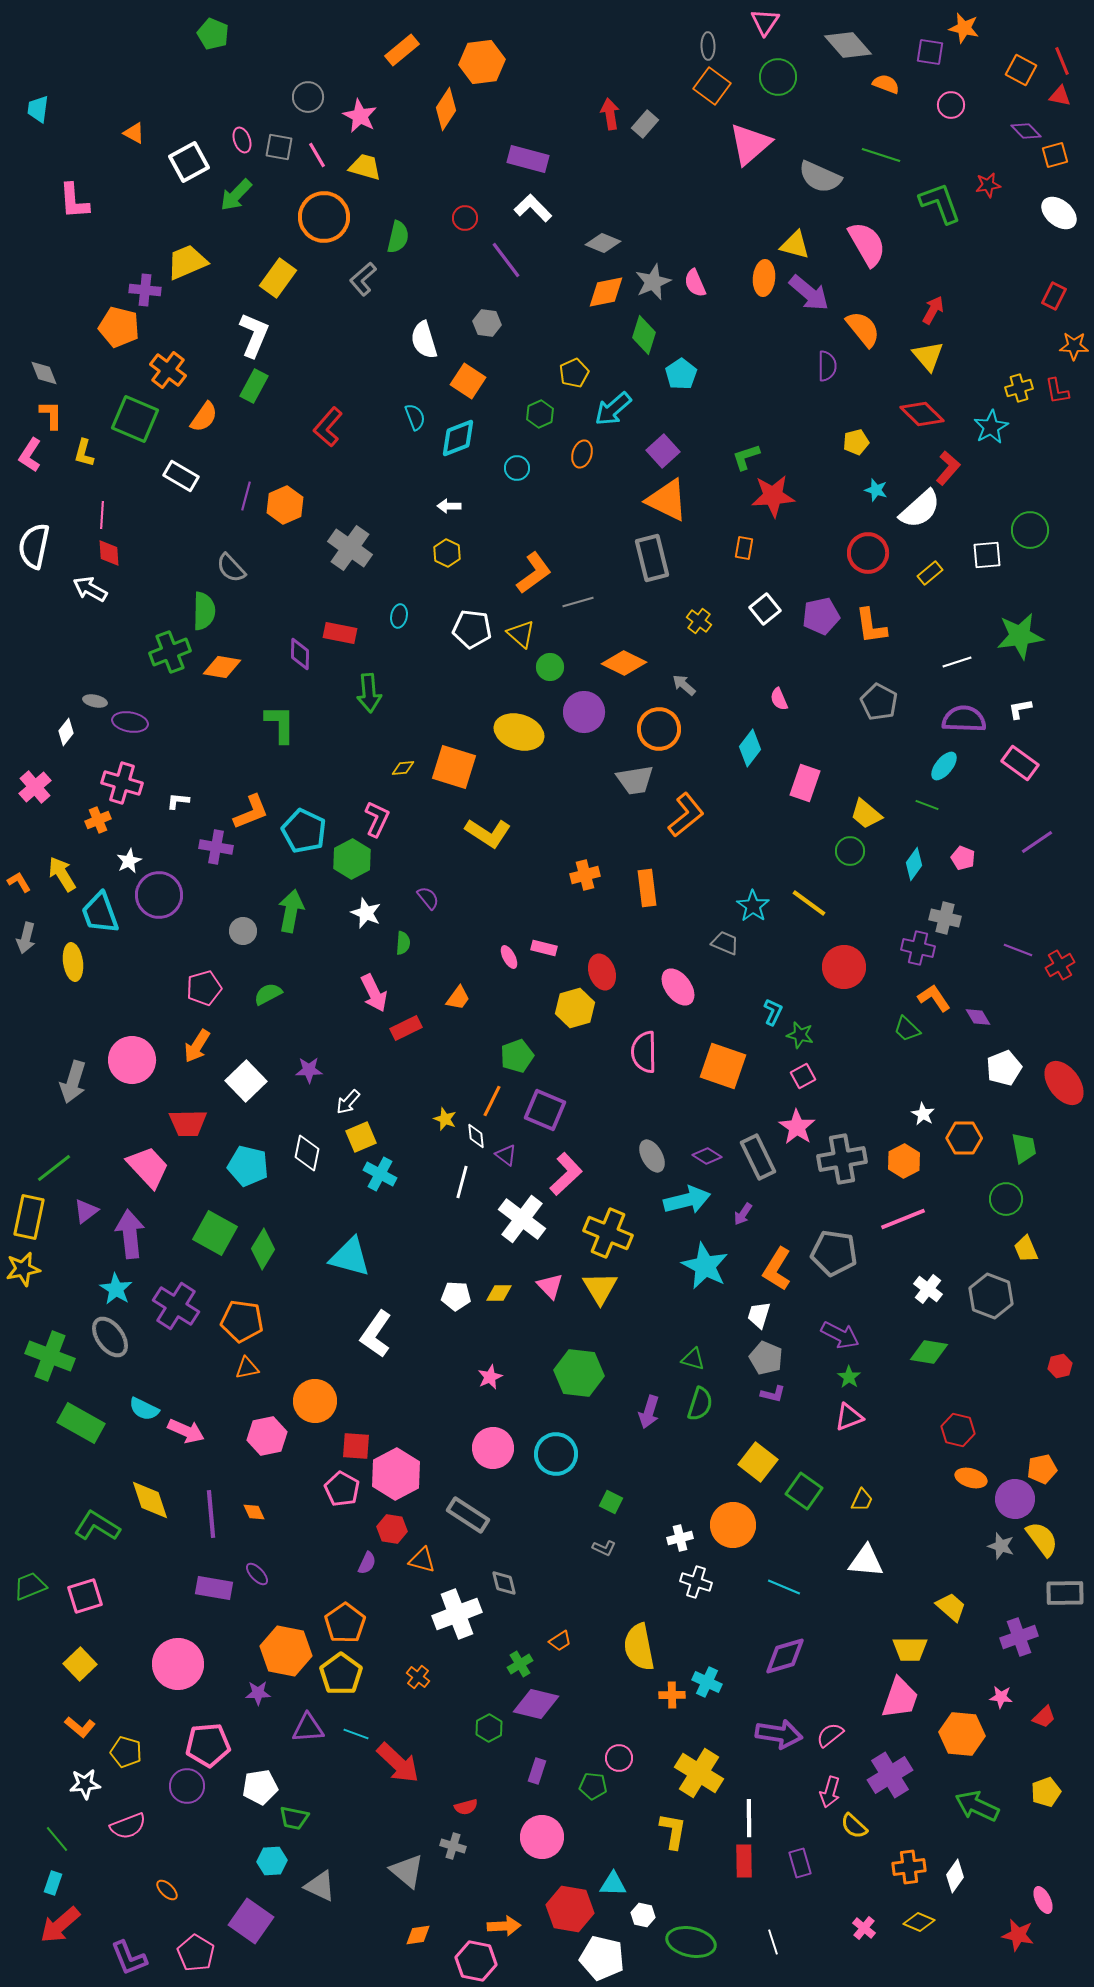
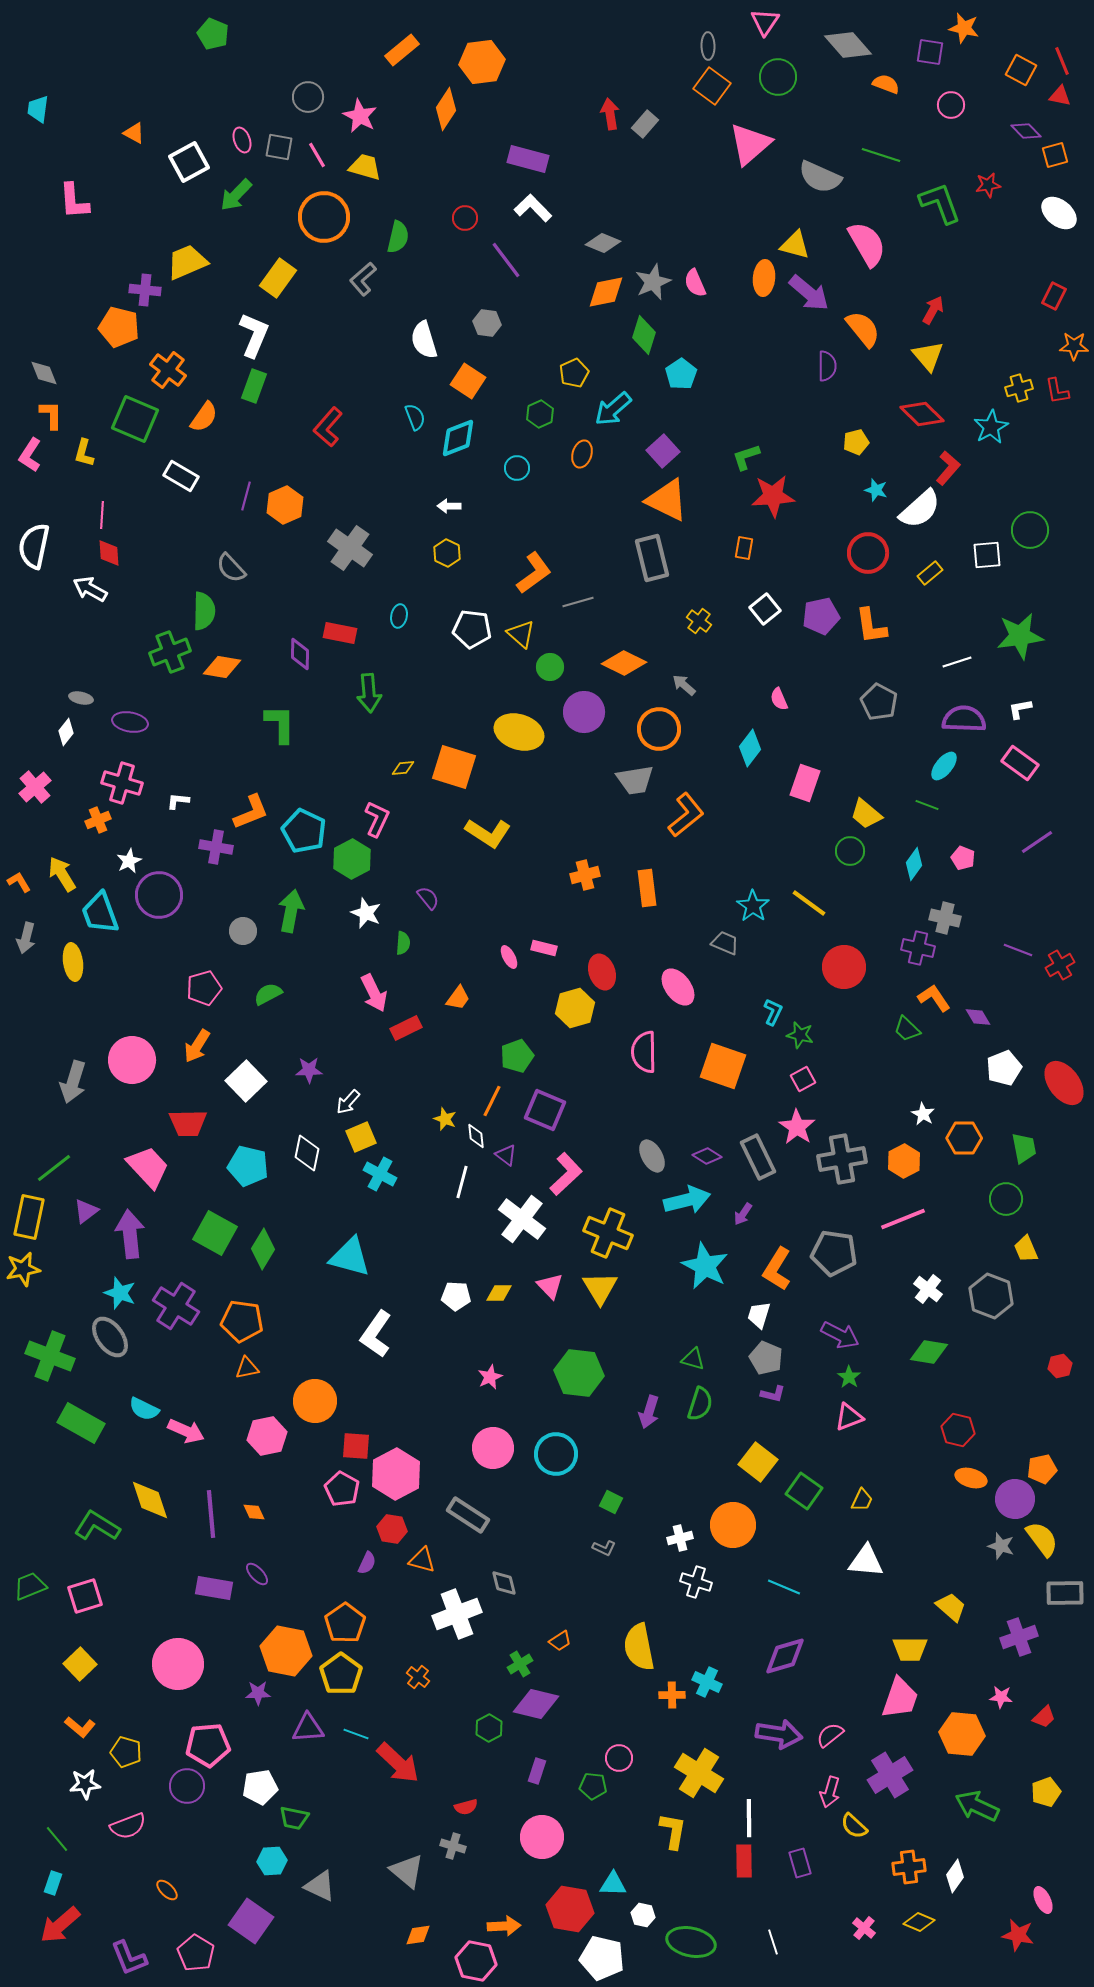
green rectangle at (254, 386): rotated 8 degrees counterclockwise
gray ellipse at (95, 701): moved 14 px left, 3 px up
pink square at (803, 1076): moved 3 px down
cyan star at (116, 1289): moved 4 px right, 4 px down; rotated 12 degrees counterclockwise
